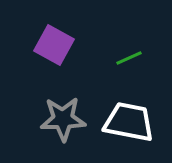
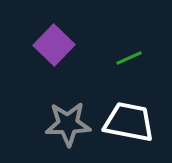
purple square: rotated 15 degrees clockwise
gray star: moved 5 px right, 5 px down
